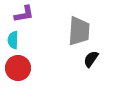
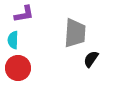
gray trapezoid: moved 4 px left, 2 px down
